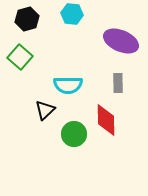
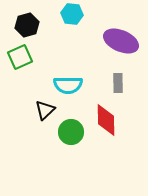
black hexagon: moved 6 px down
green square: rotated 25 degrees clockwise
green circle: moved 3 px left, 2 px up
